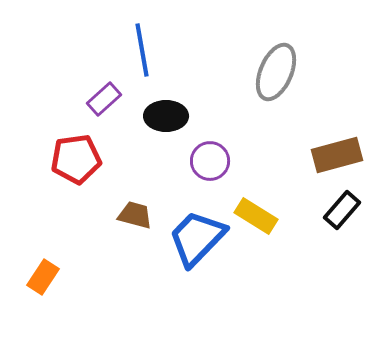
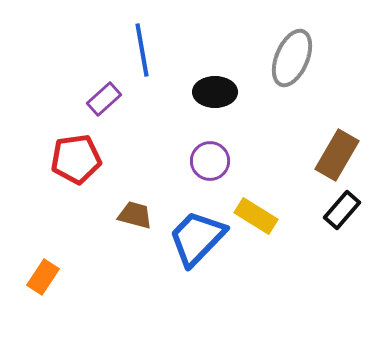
gray ellipse: moved 16 px right, 14 px up
black ellipse: moved 49 px right, 24 px up
brown rectangle: rotated 45 degrees counterclockwise
